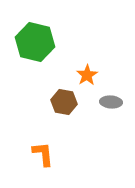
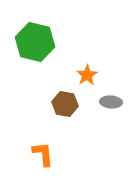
brown hexagon: moved 1 px right, 2 px down
